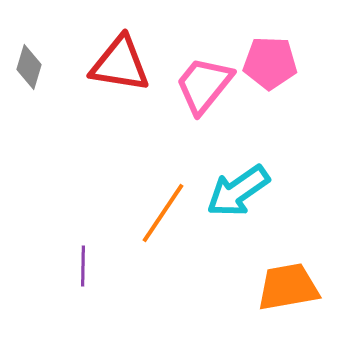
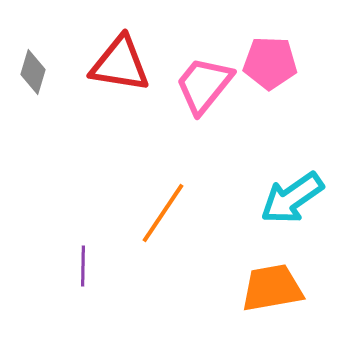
gray diamond: moved 4 px right, 5 px down
cyan arrow: moved 54 px right, 7 px down
orange trapezoid: moved 16 px left, 1 px down
